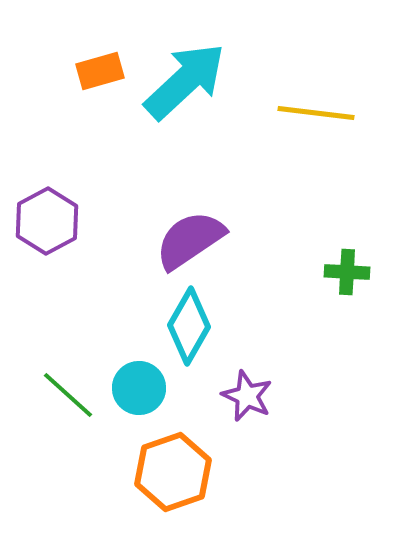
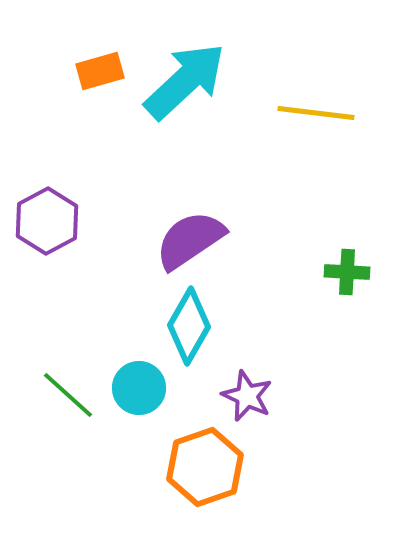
orange hexagon: moved 32 px right, 5 px up
